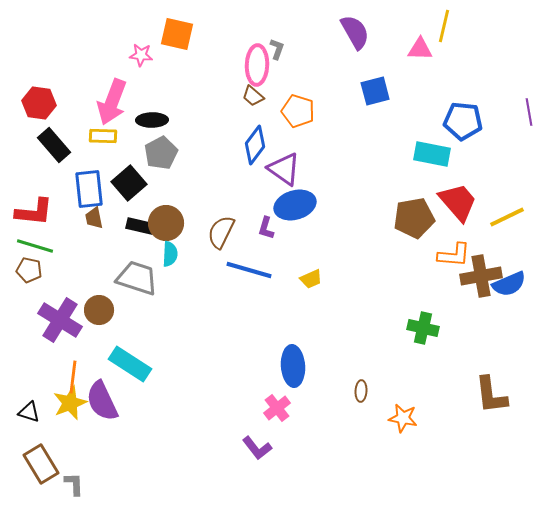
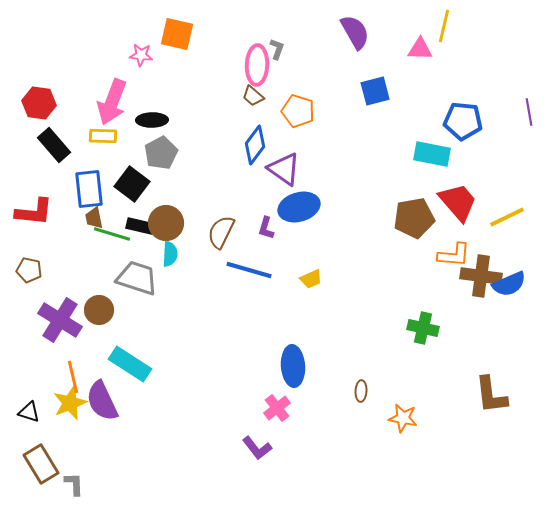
black square at (129, 183): moved 3 px right, 1 px down; rotated 12 degrees counterclockwise
blue ellipse at (295, 205): moved 4 px right, 2 px down
green line at (35, 246): moved 77 px right, 12 px up
brown cross at (481, 276): rotated 18 degrees clockwise
orange line at (73, 377): rotated 20 degrees counterclockwise
